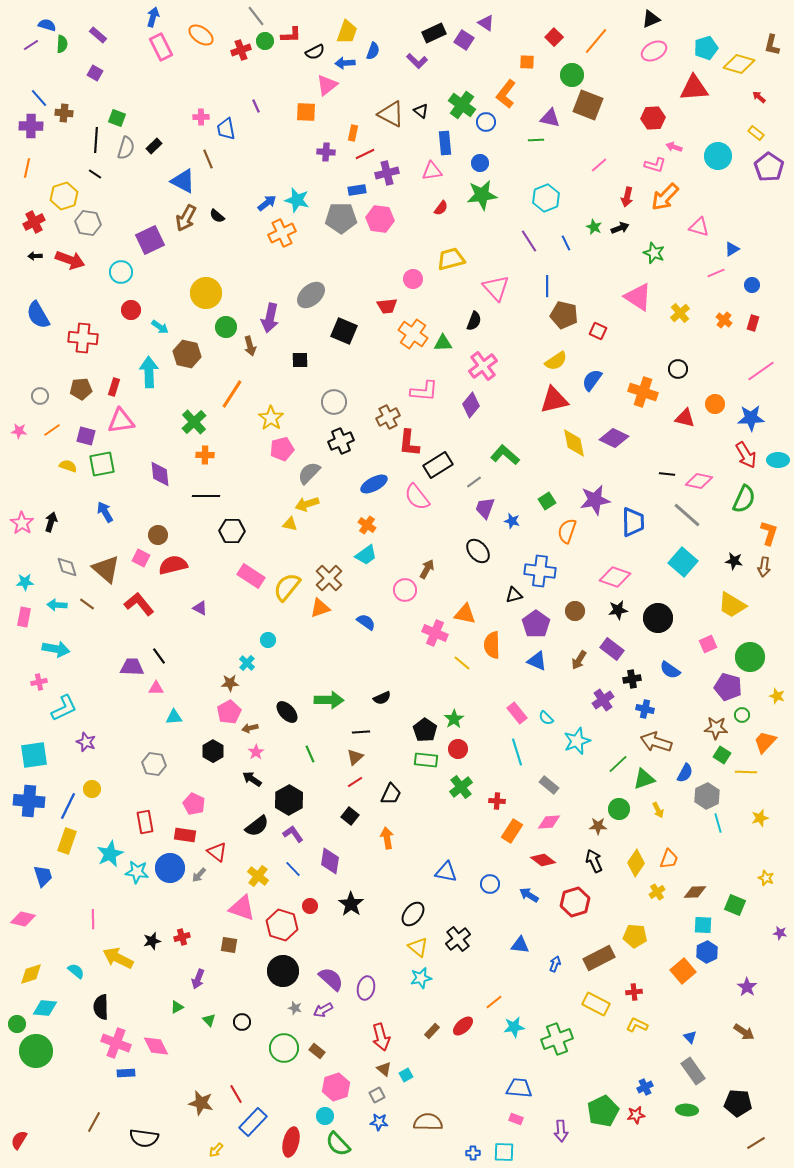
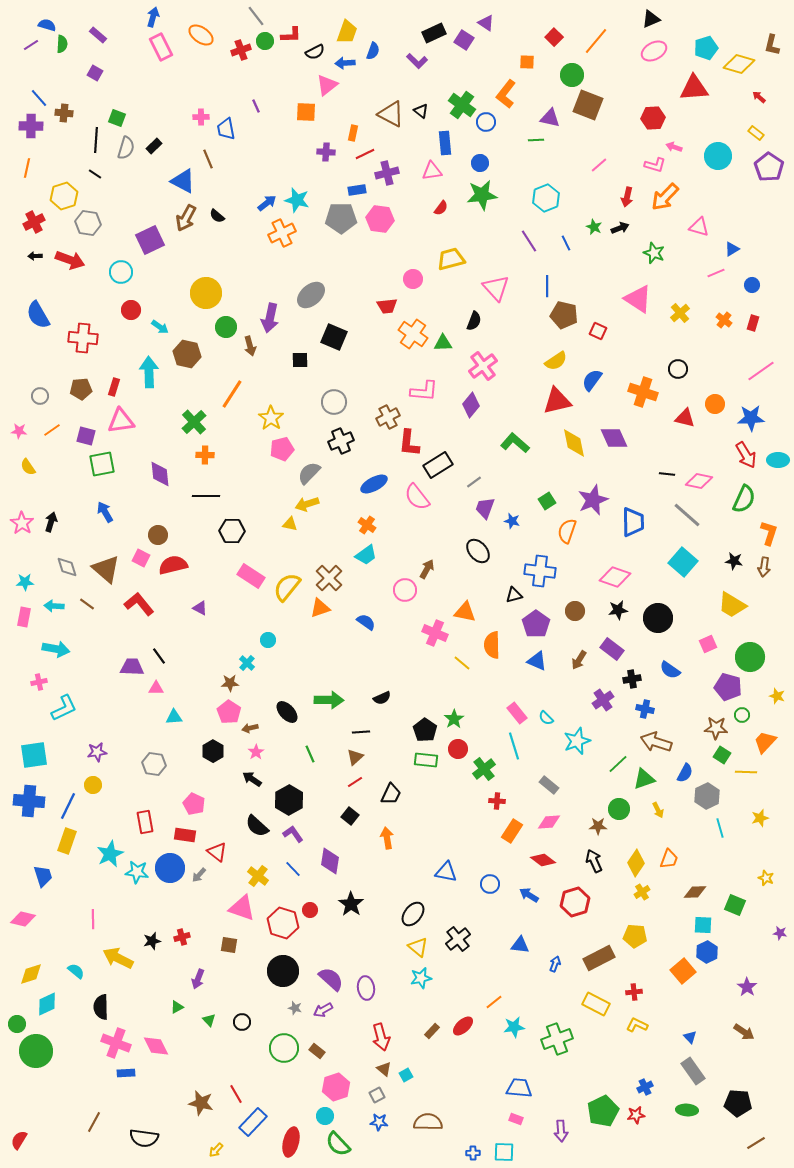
pink triangle at (638, 297): moved 2 px down
black square at (344, 331): moved 10 px left, 6 px down
red triangle at (554, 400): moved 3 px right, 1 px down
purple diamond at (614, 438): rotated 40 degrees clockwise
green L-shape at (505, 455): moved 10 px right, 12 px up
yellow semicircle at (68, 466): moved 40 px left, 1 px down; rotated 144 degrees counterclockwise
purple star at (595, 500): moved 2 px left; rotated 12 degrees counterclockwise
cyan arrow at (57, 605): moved 3 px left, 1 px down
orange triangle at (465, 614): moved 2 px up
pink pentagon at (229, 712): rotated 10 degrees counterclockwise
purple star at (86, 742): moved 11 px right, 10 px down; rotated 30 degrees counterclockwise
cyan line at (517, 752): moved 3 px left, 6 px up
green cross at (461, 787): moved 23 px right, 18 px up
yellow circle at (92, 789): moved 1 px right, 4 px up
cyan line at (718, 823): moved 2 px right, 5 px down
black semicircle at (257, 826): rotated 80 degrees clockwise
yellow cross at (657, 892): moved 15 px left
red circle at (310, 906): moved 4 px down
red hexagon at (282, 925): moved 1 px right, 2 px up
purple ellipse at (366, 988): rotated 20 degrees counterclockwise
cyan diamond at (45, 1008): moved 2 px right, 4 px up; rotated 30 degrees counterclockwise
